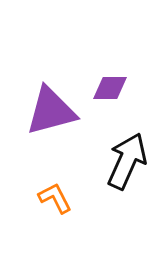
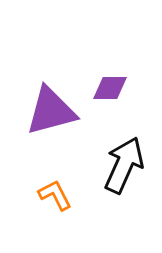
black arrow: moved 3 px left, 4 px down
orange L-shape: moved 3 px up
